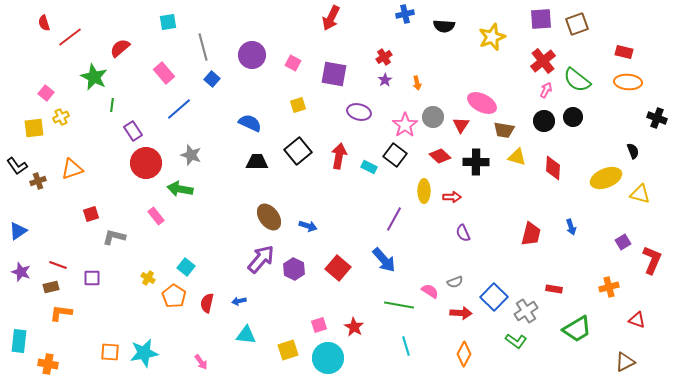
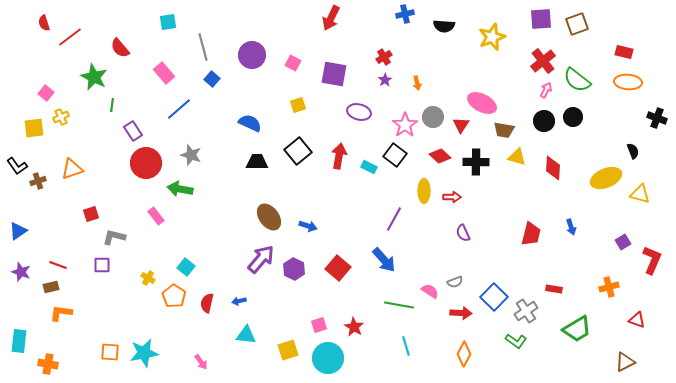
red semicircle at (120, 48): rotated 90 degrees counterclockwise
purple square at (92, 278): moved 10 px right, 13 px up
